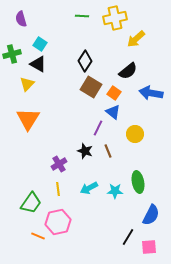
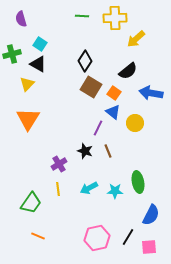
yellow cross: rotated 10 degrees clockwise
yellow circle: moved 11 px up
pink hexagon: moved 39 px right, 16 px down
